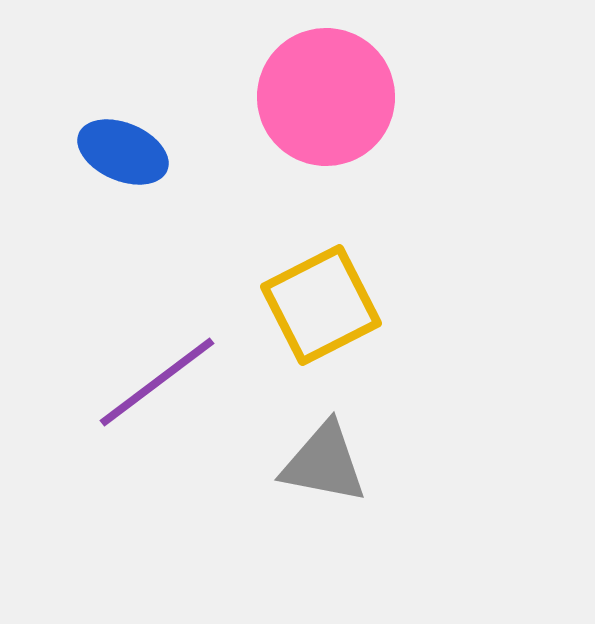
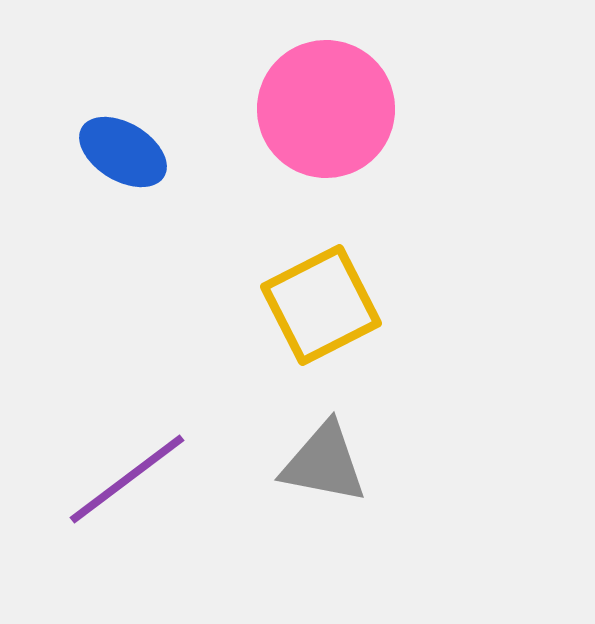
pink circle: moved 12 px down
blue ellipse: rotated 8 degrees clockwise
purple line: moved 30 px left, 97 px down
